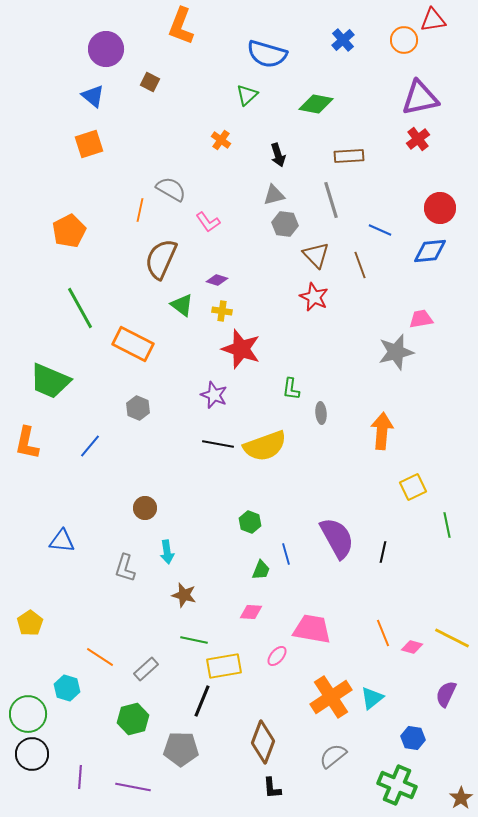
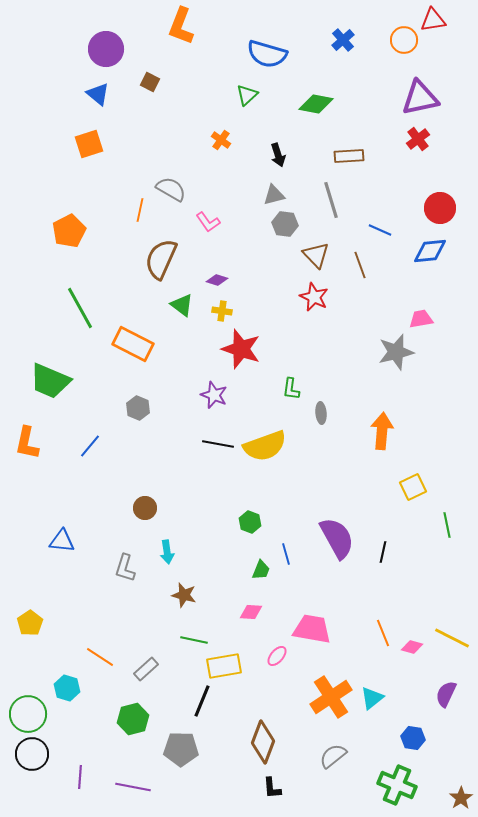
blue triangle at (93, 96): moved 5 px right, 2 px up
